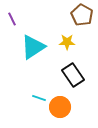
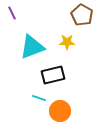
purple line: moved 6 px up
cyan triangle: moved 1 px left; rotated 12 degrees clockwise
black rectangle: moved 20 px left; rotated 70 degrees counterclockwise
orange circle: moved 4 px down
